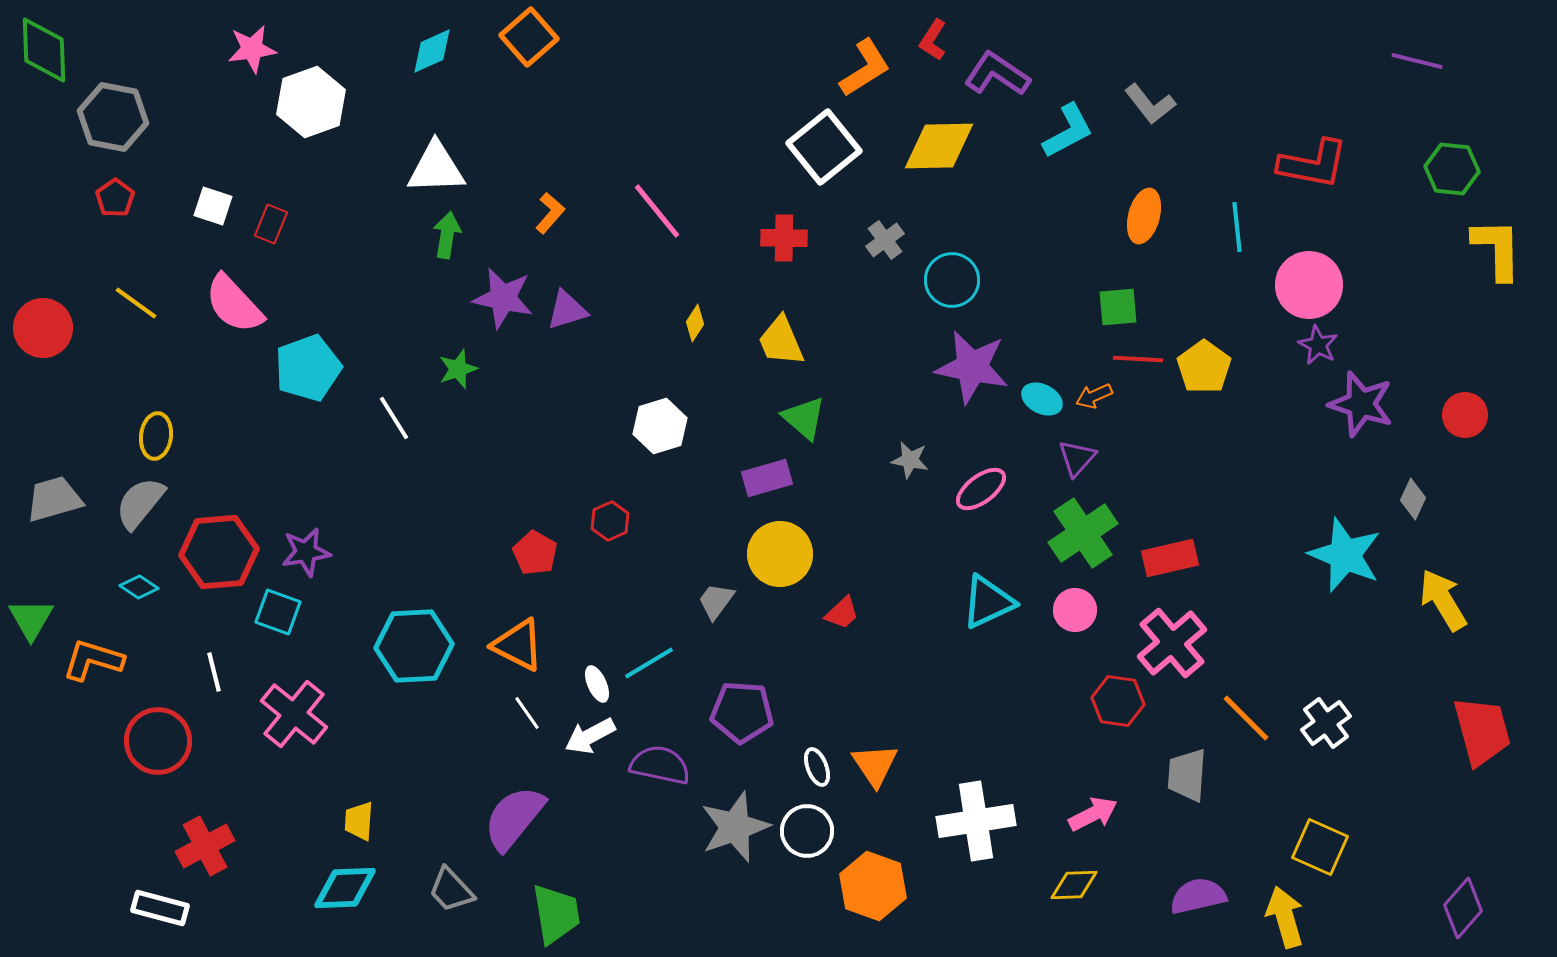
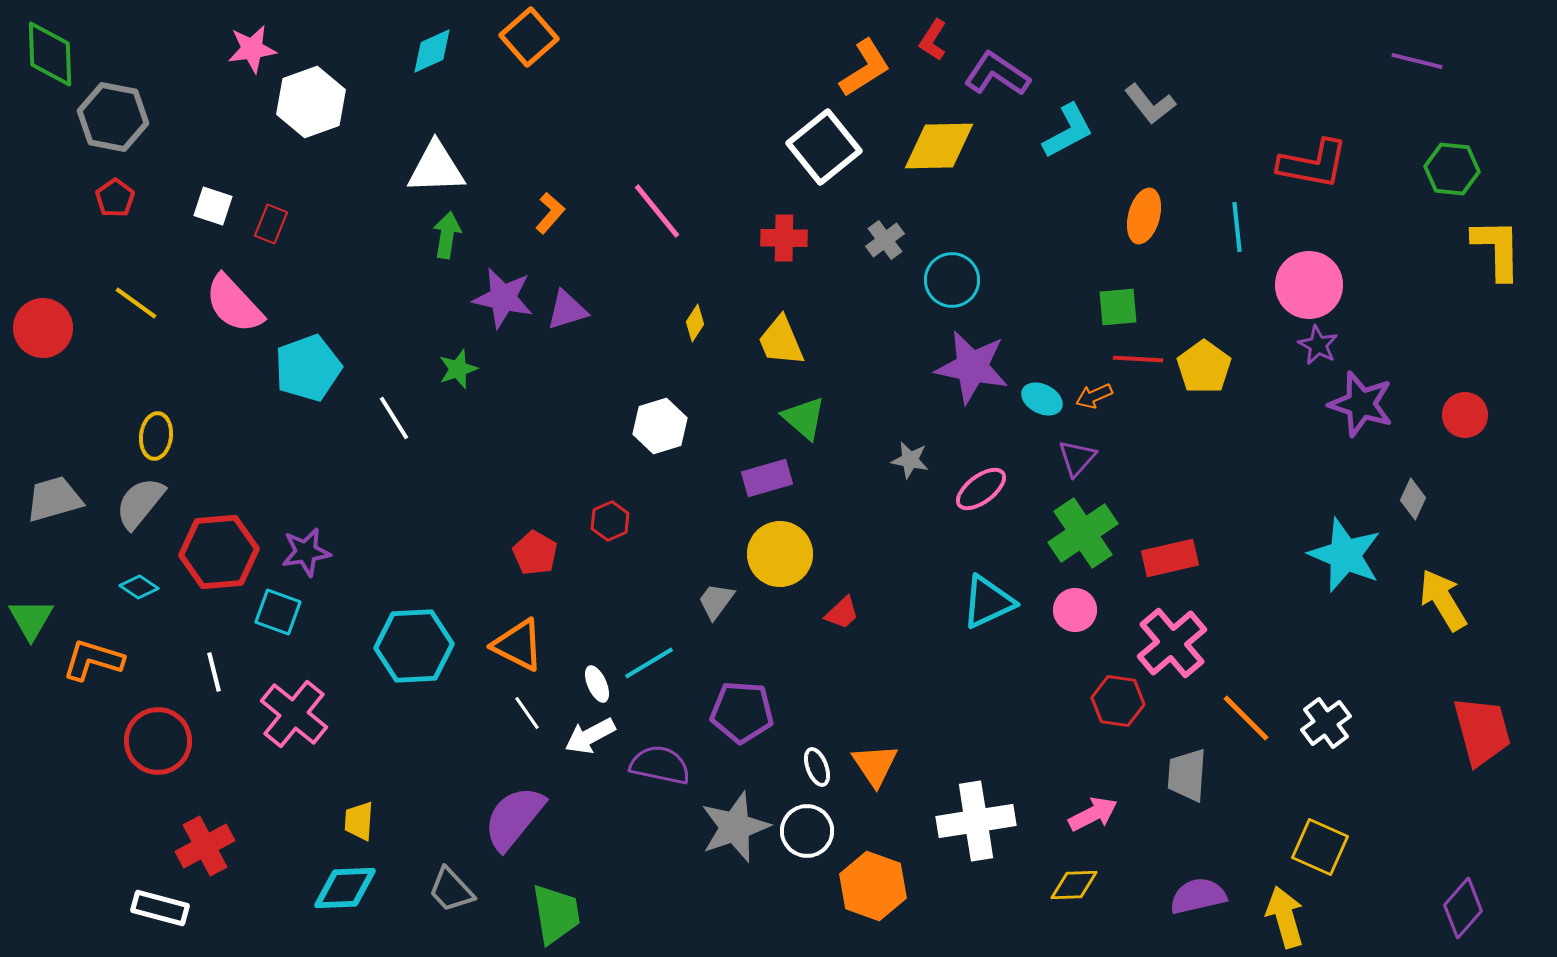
green diamond at (44, 50): moved 6 px right, 4 px down
